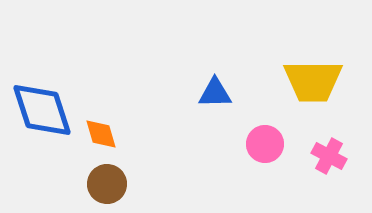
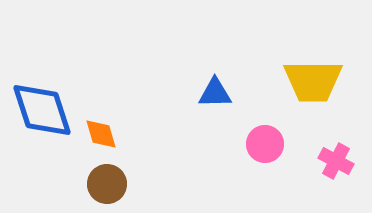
pink cross: moved 7 px right, 5 px down
